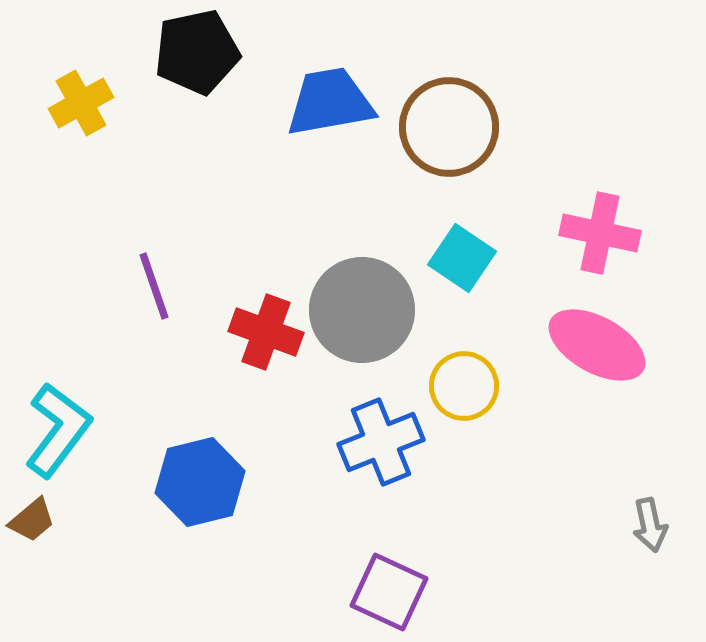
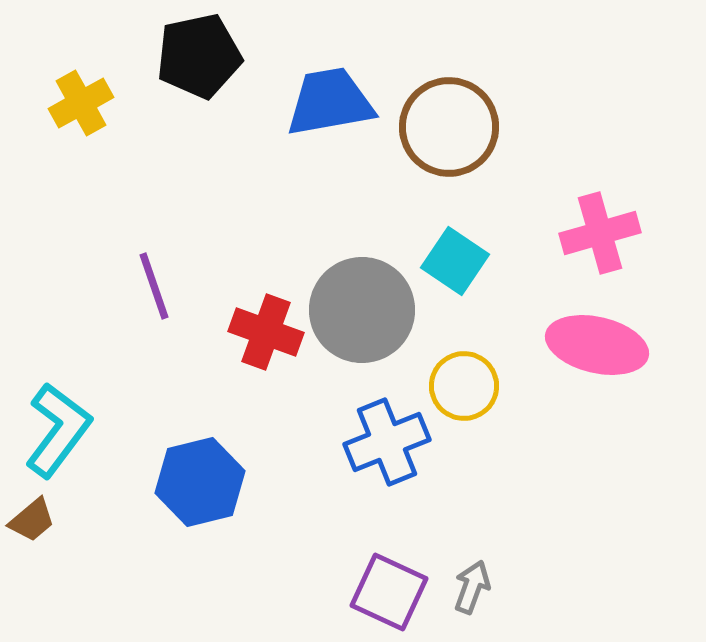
black pentagon: moved 2 px right, 4 px down
pink cross: rotated 28 degrees counterclockwise
cyan square: moved 7 px left, 3 px down
pink ellipse: rotated 16 degrees counterclockwise
blue cross: moved 6 px right
gray arrow: moved 178 px left, 62 px down; rotated 148 degrees counterclockwise
